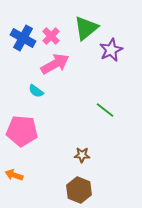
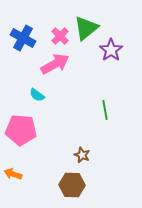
pink cross: moved 9 px right
purple star: rotated 10 degrees counterclockwise
cyan semicircle: moved 1 px right, 4 px down
green line: rotated 42 degrees clockwise
pink pentagon: moved 1 px left, 1 px up
brown star: rotated 21 degrees clockwise
orange arrow: moved 1 px left, 1 px up
brown hexagon: moved 7 px left, 5 px up; rotated 20 degrees counterclockwise
